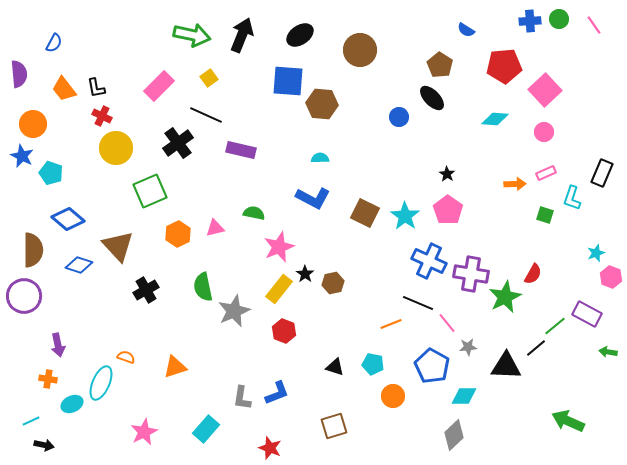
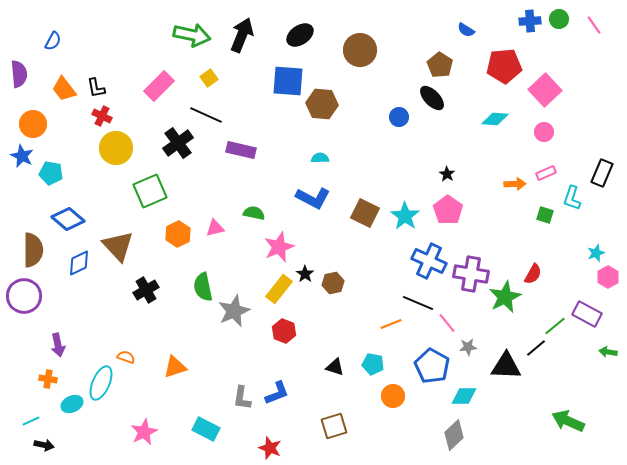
blue semicircle at (54, 43): moved 1 px left, 2 px up
cyan pentagon at (51, 173): rotated 10 degrees counterclockwise
blue diamond at (79, 265): moved 2 px up; rotated 44 degrees counterclockwise
pink hexagon at (611, 277): moved 3 px left; rotated 10 degrees clockwise
cyan rectangle at (206, 429): rotated 76 degrees clockwise
